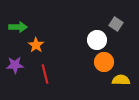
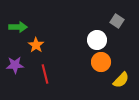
gray square: moved 1 px right, 3 px up
orange circle: moved 3 px left
yellow semicircle: rotated 132 degrees clockwise
